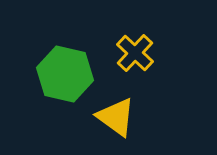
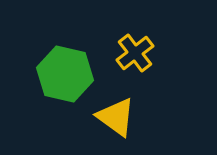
yellow cross: rotated 9 degrees clockwise
